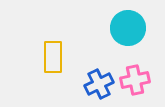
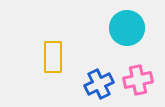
cyan circle: moved 1 px left
pink cross: moved 3 px right
